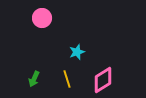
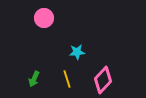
pink circle: moved 2 px right
cyan star: rotated 14 degrees clockwise
pink diamond: rotated 16 degrees counterclockwise
